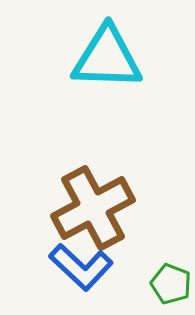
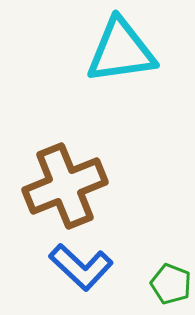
cyan triangle: moved 14 px right, 7 px up; rotated 10 degrees counterclockwise
brown cross: moved 28 px left, 22 px up; rotated 6 degrees clockwise
